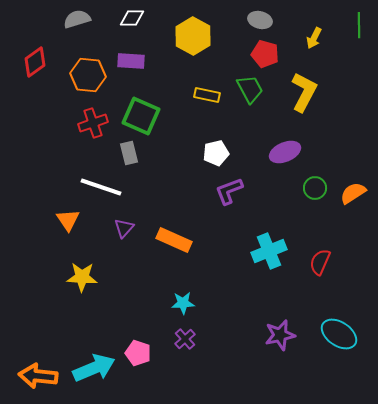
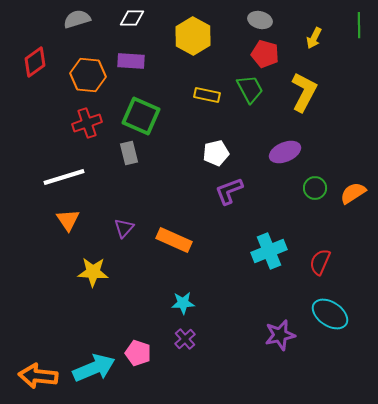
red cross: moved 6 px left
white line: moved 37 px left, 10 px up; rotated 36 degrees counterclockwise
yellow star: moved 11 px right, 5 px up
cyan ellipse: moved 9 px left, 20 px up
